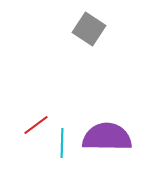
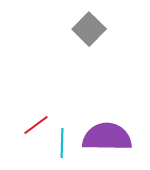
gray square: rotated 12 degrees clockwise
